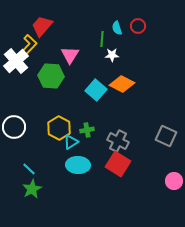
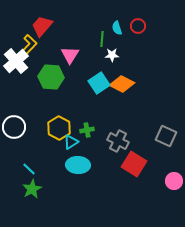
green hexagon: moved 1 px down
cyan square: moved 3 px right, 7 px up; rotated 15 degrees clockwise
red square: moved 16 px right
